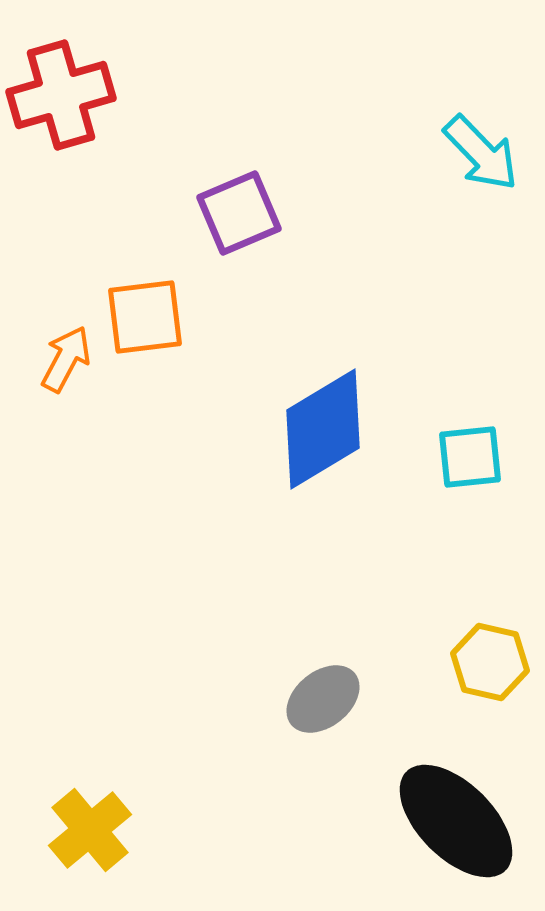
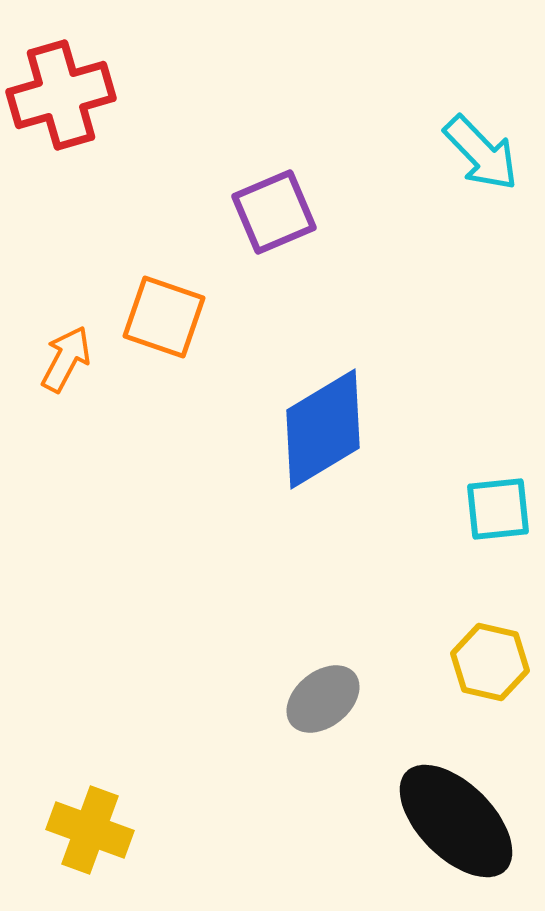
purple square: moved 35 px right, 1 px up
orange square: moved 19 px right; rotated 26 degrees clockwise
cyan square: moved 28 px right, 52 px down
yellow cross: rotated 30 degrees counterclockwise
